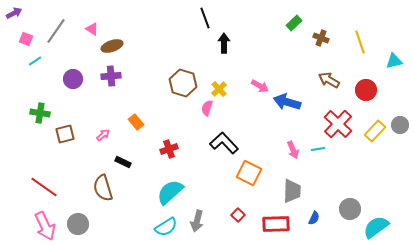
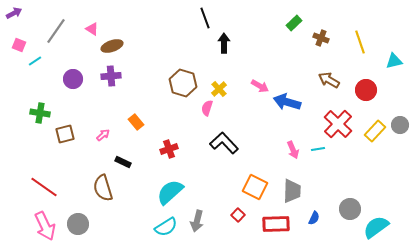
pink square at (26, 39): moved 7 px left, 6 px down
orange square at (249, 173): moved 6 px right, 14 px down
